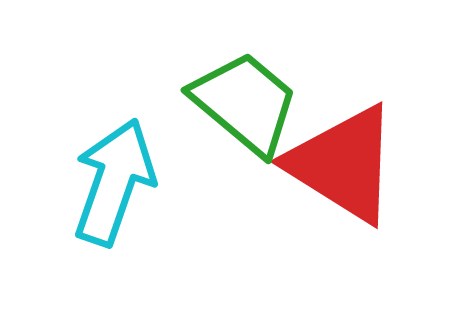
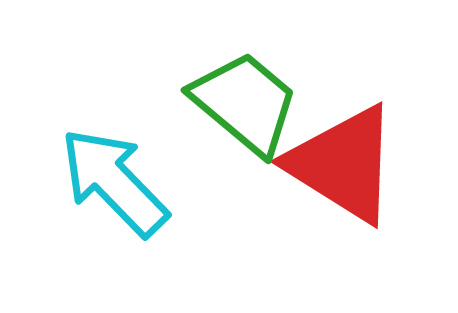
cyan arrow: rotated 63 degrees counterclockwise
